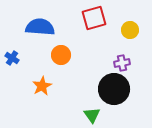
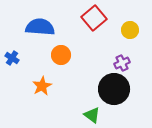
red square: rotated 25 degrees counterclockwise
purple cross: rotated 14 degrees counterclockwise
green triangle: rotated 18 degrees counterclockwise
